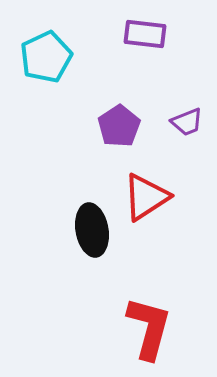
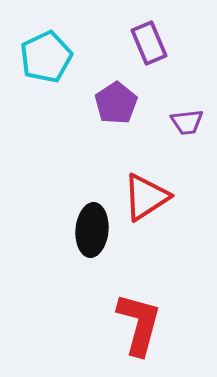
purple rectangle: moved 4 px right, 9 px down; rotated 60 degrees clockwise
purple trapezoid: rotated 16 degrees clockwise
purple pentagon: moved 3 px left, 23 px up
black ellipse: rotated 15 degrees clockwise
red L-shape: moved 10 px left, 4 px up
